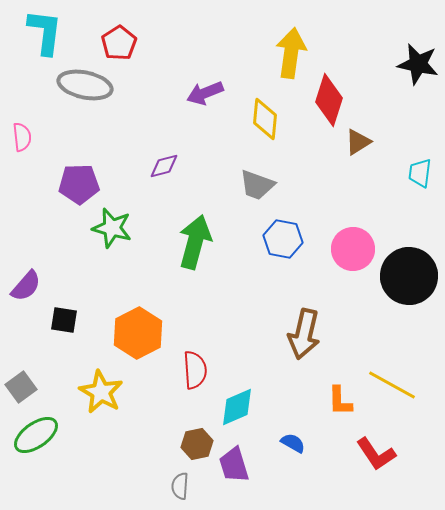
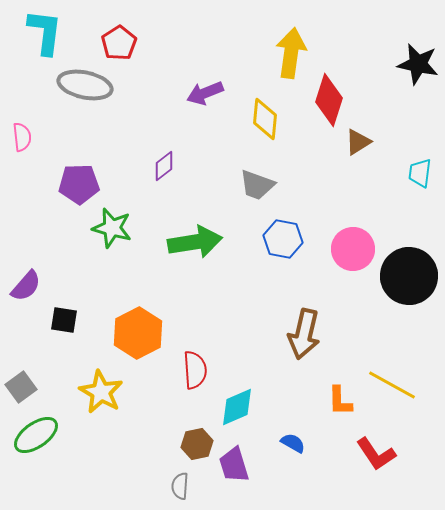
purple diamond: rotated 24 degrees counterclockwise
green arrow: rotated 66 degrees clockwise
